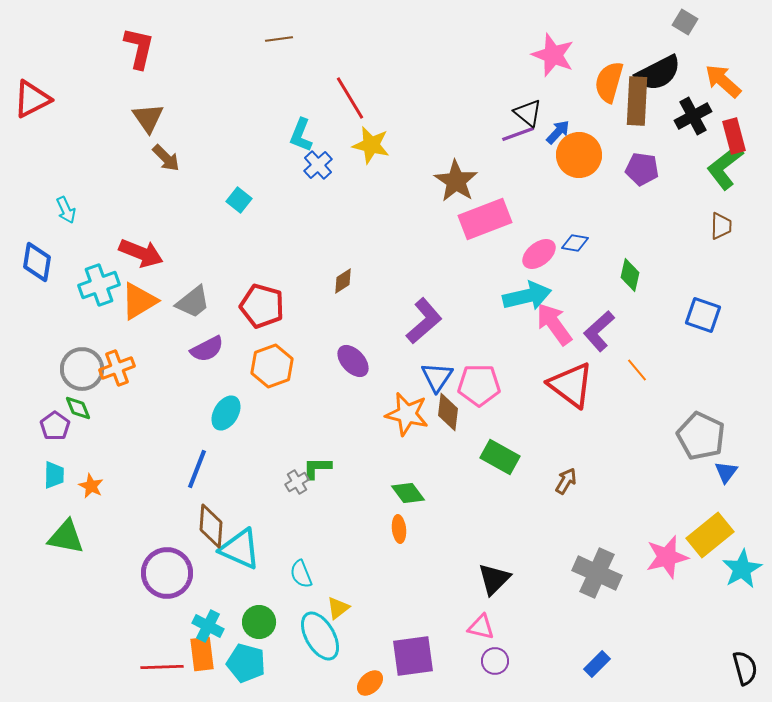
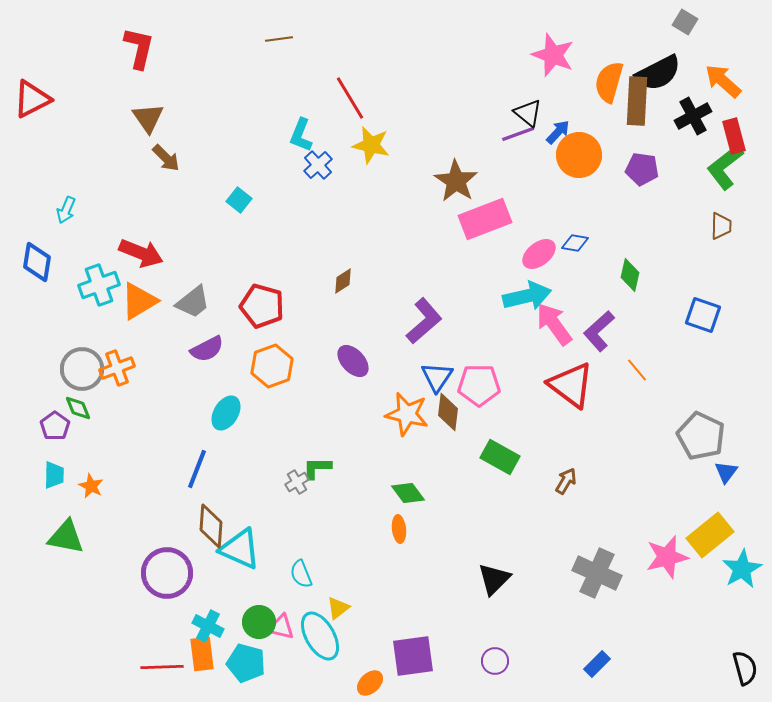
cyan arrow at (66, 210): rotated 48 degrees clockwise
pink triangle at (481, 627): moved 200 px left
